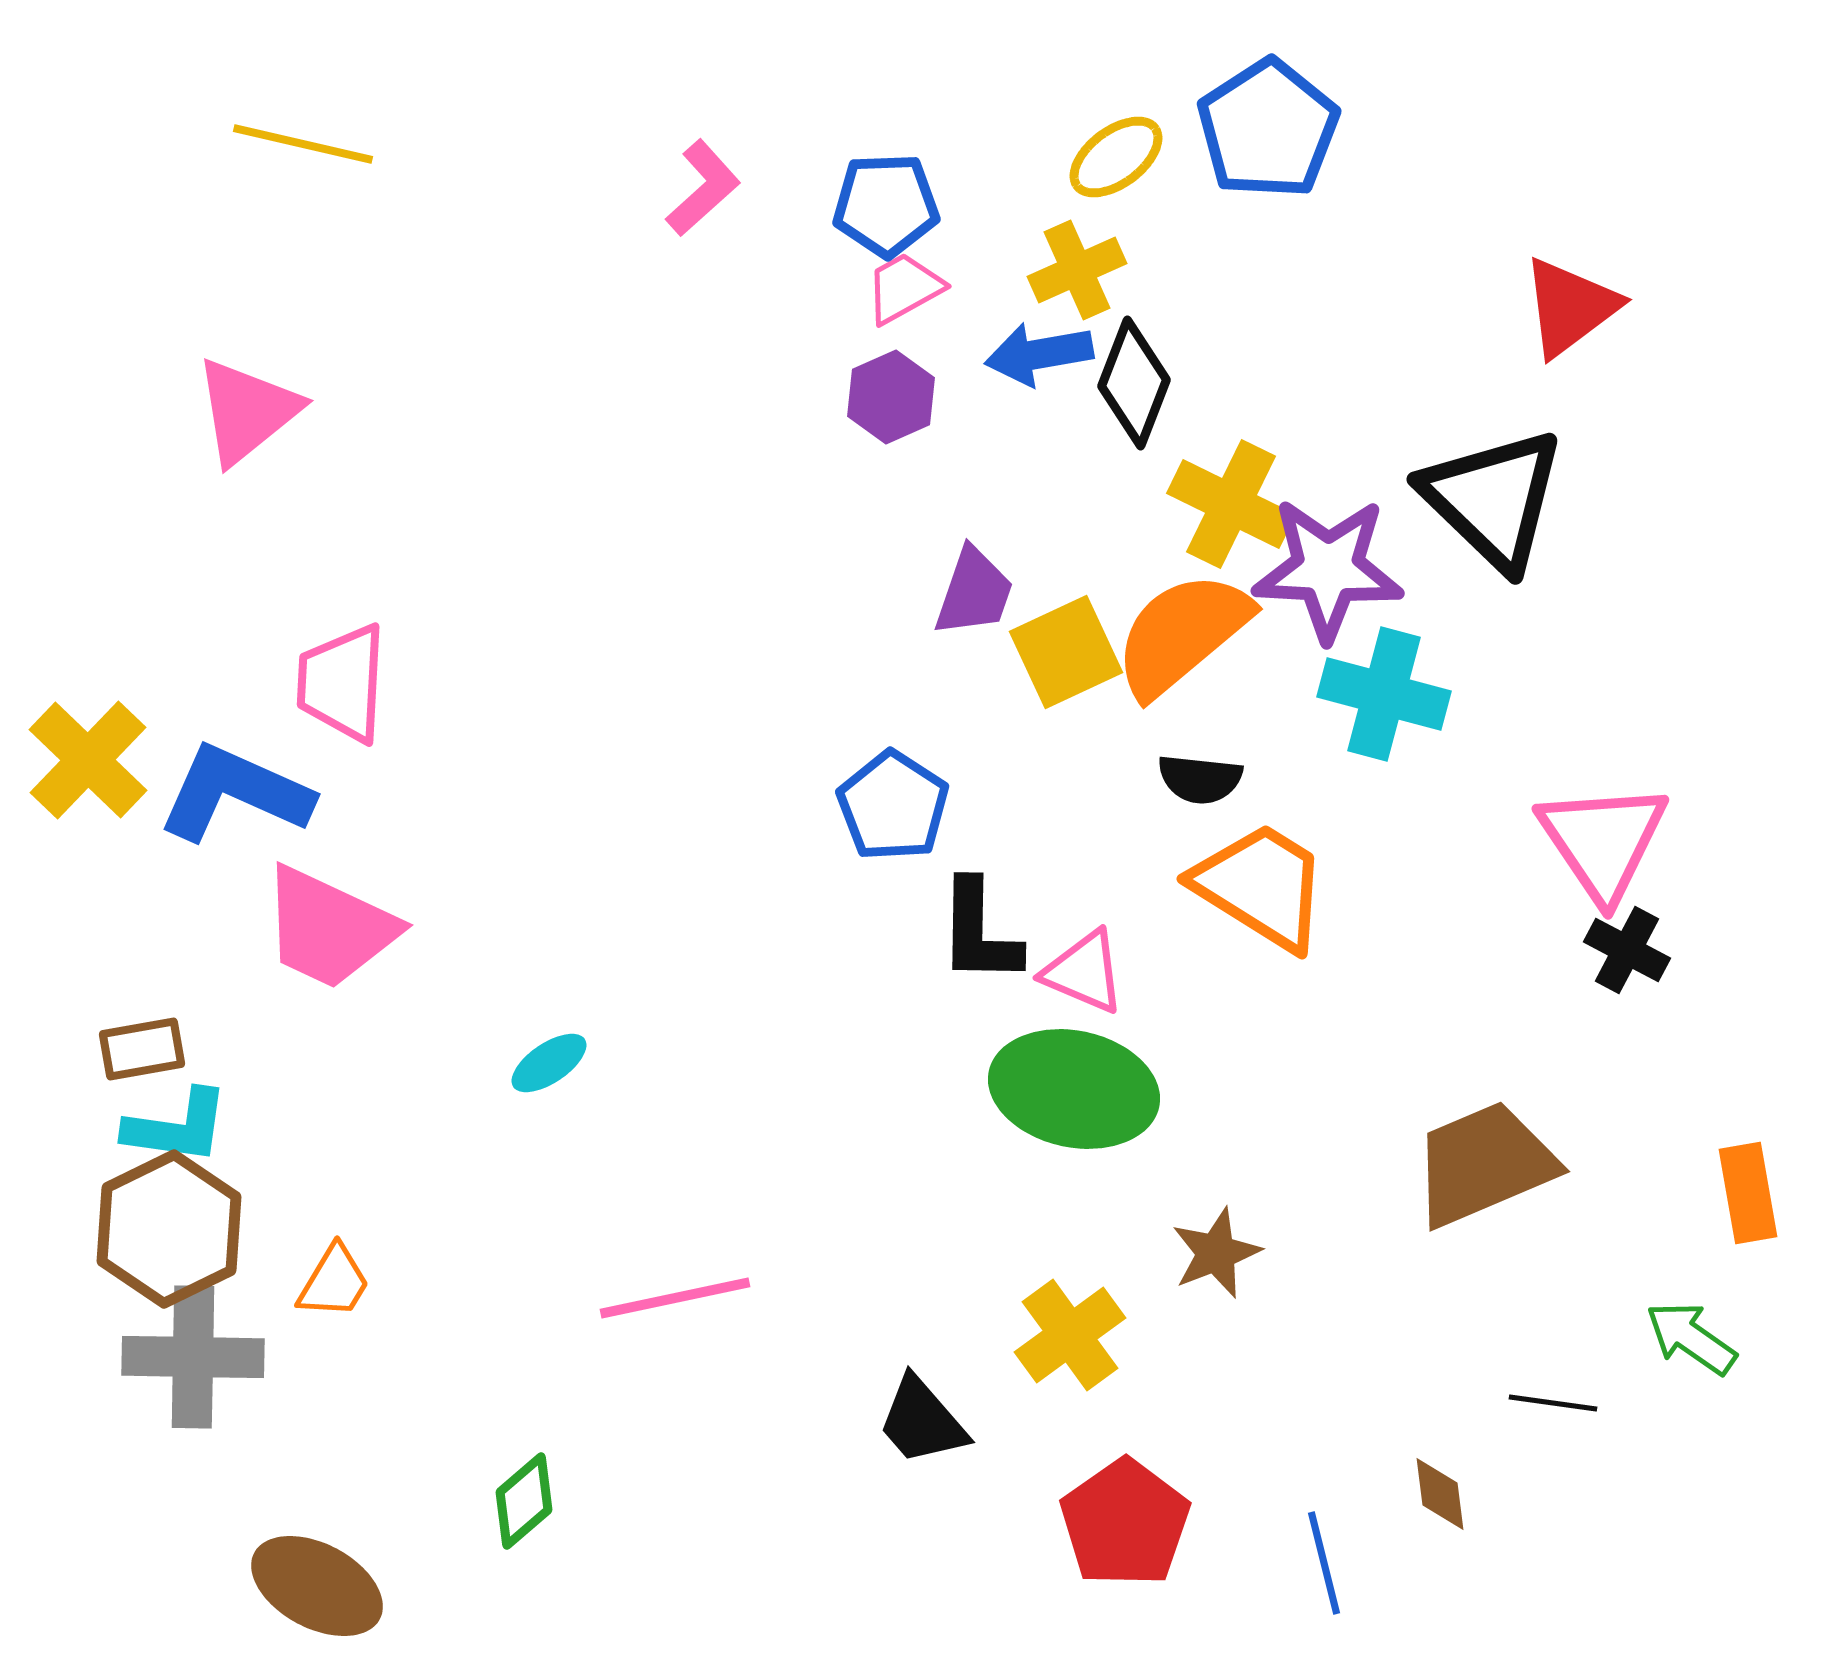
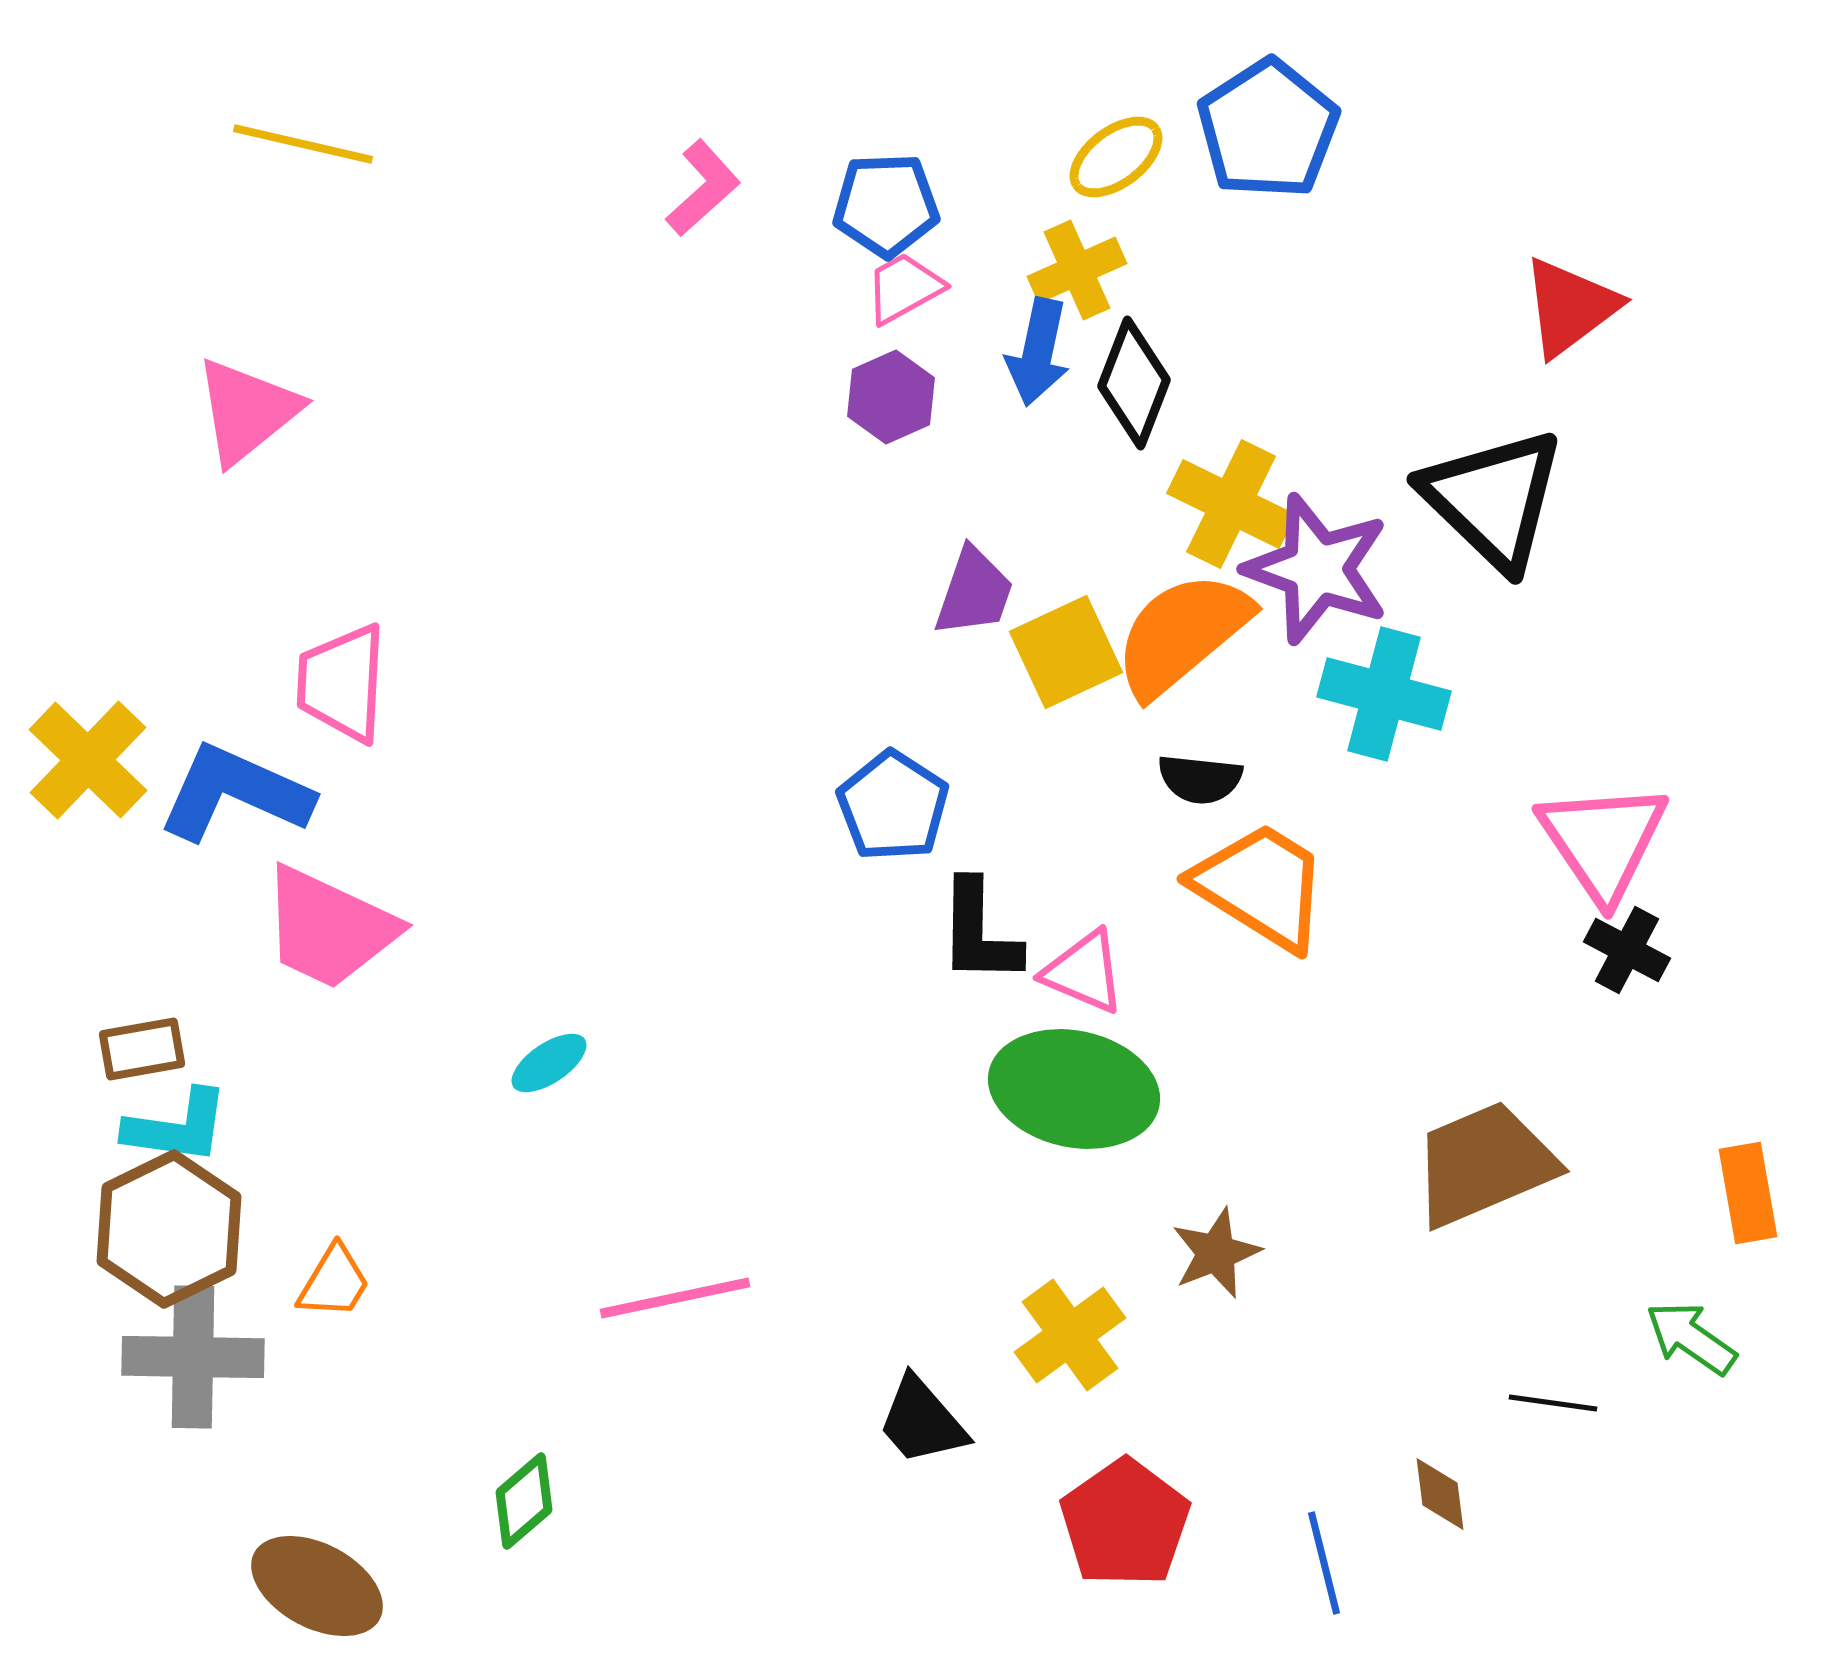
blue arrow at (1039, 354): moved 1 px left, 2 px up; rotated 68 degrees counterclockwise
purple star at (1328, 569): moved 11 px left; rotated 17 degrees clockwise
